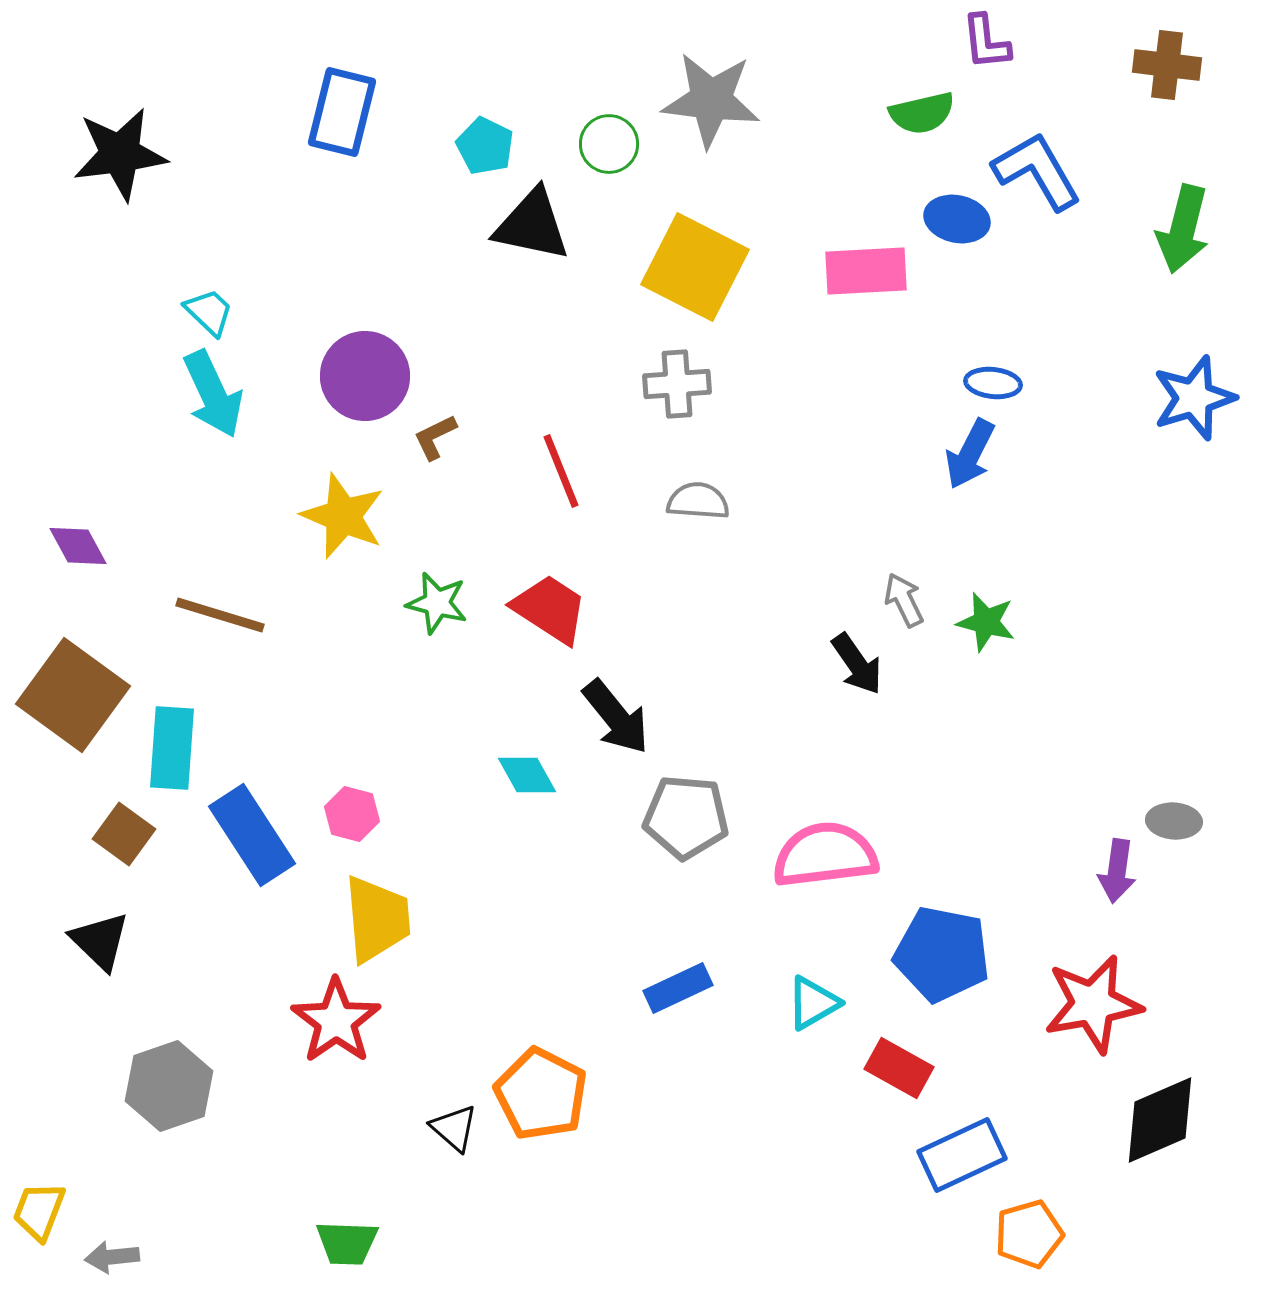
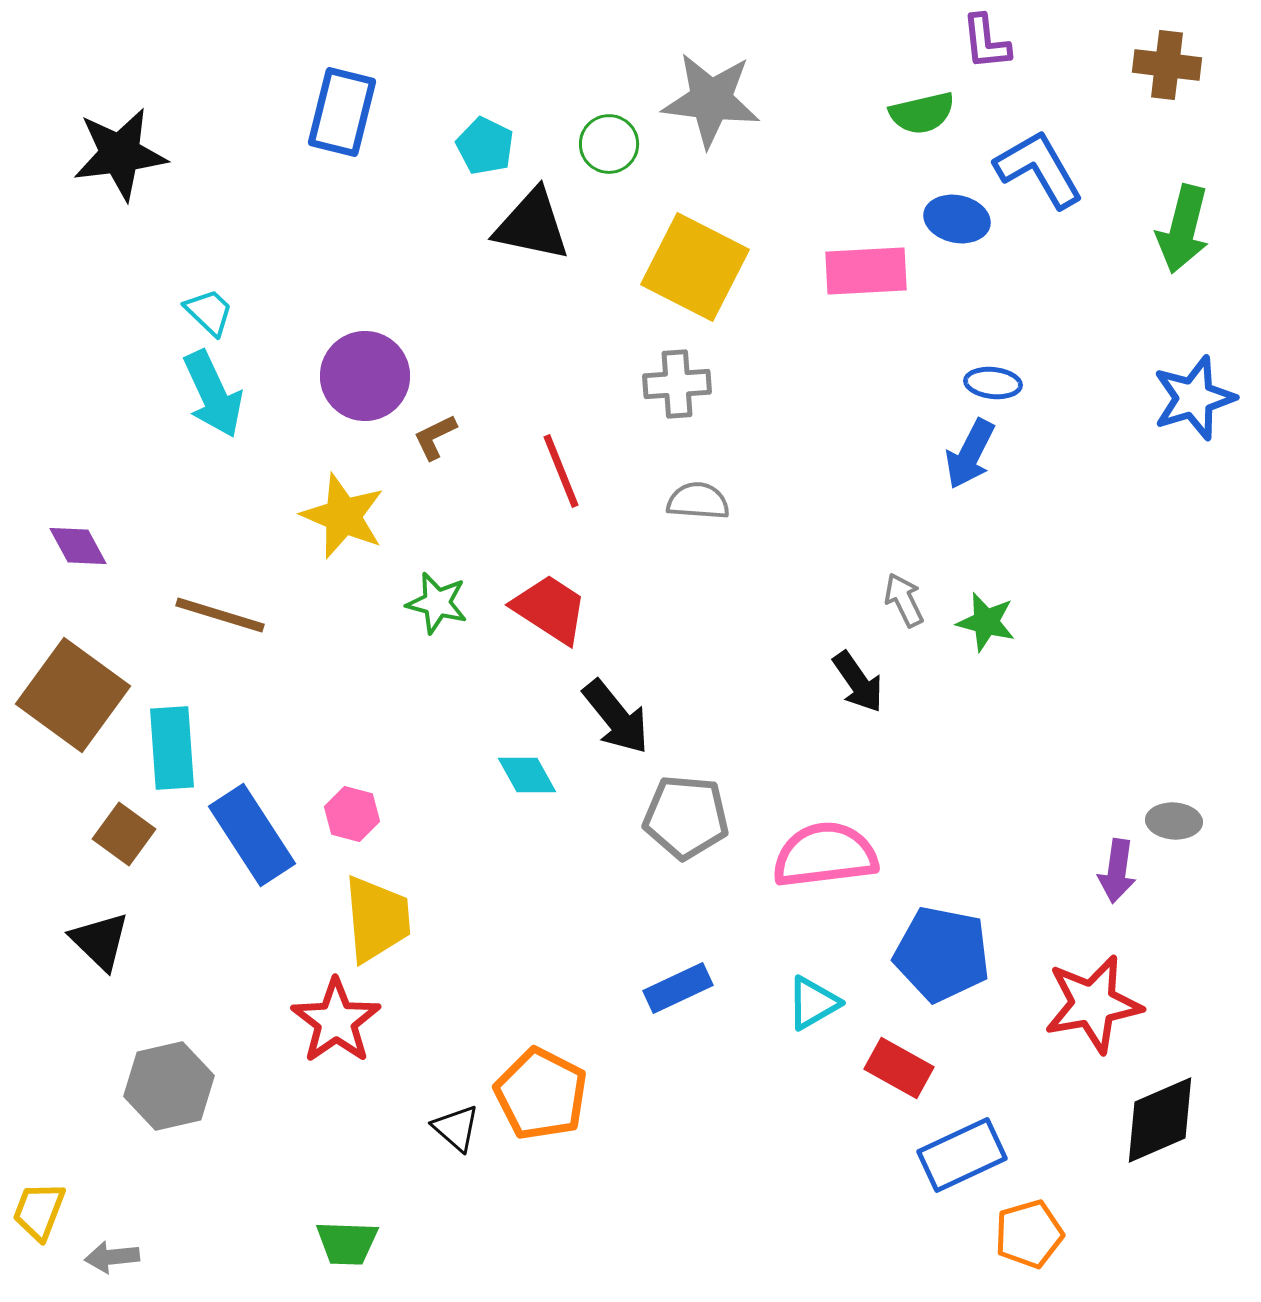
blue L-shape at (1037, 171): moved 2 px right, 2 px up
black arrow at (857, 664): moved 1 px right, 18 px down
cyan rectangle at (172, 748): rotated 8 degrees counterclockwise
gray hexagon at (169, 1086): rotated 6 degrees clockwise
black triangle at (454, 1128): moved 2 px right
